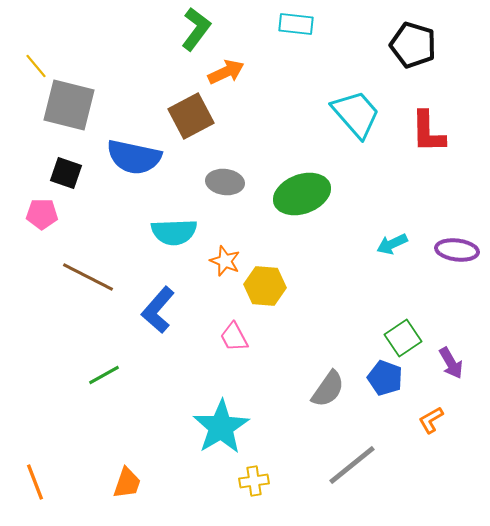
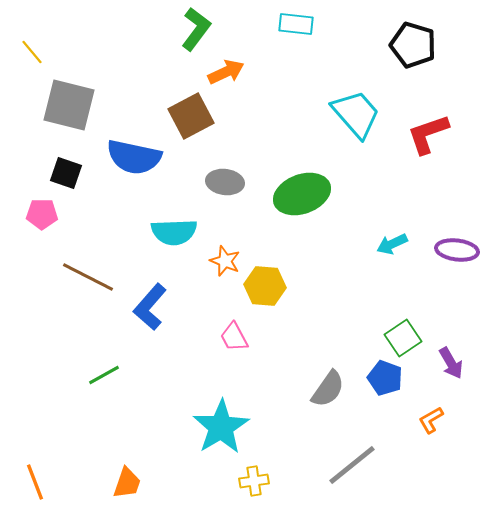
yellow line: moved 4 px left, 14 px up
red L-shape: moved 2 px down; rotated 72 degrees clockwise
blue L-shape: moved 8 px left, 3 px up
